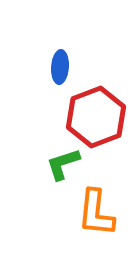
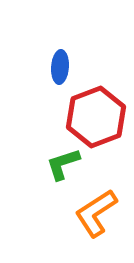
orange L-shape: rotated 51 degrees clockwise
